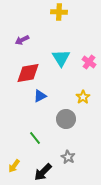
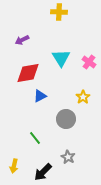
yellow arrow: rotated 24 degrees counterclockwise
